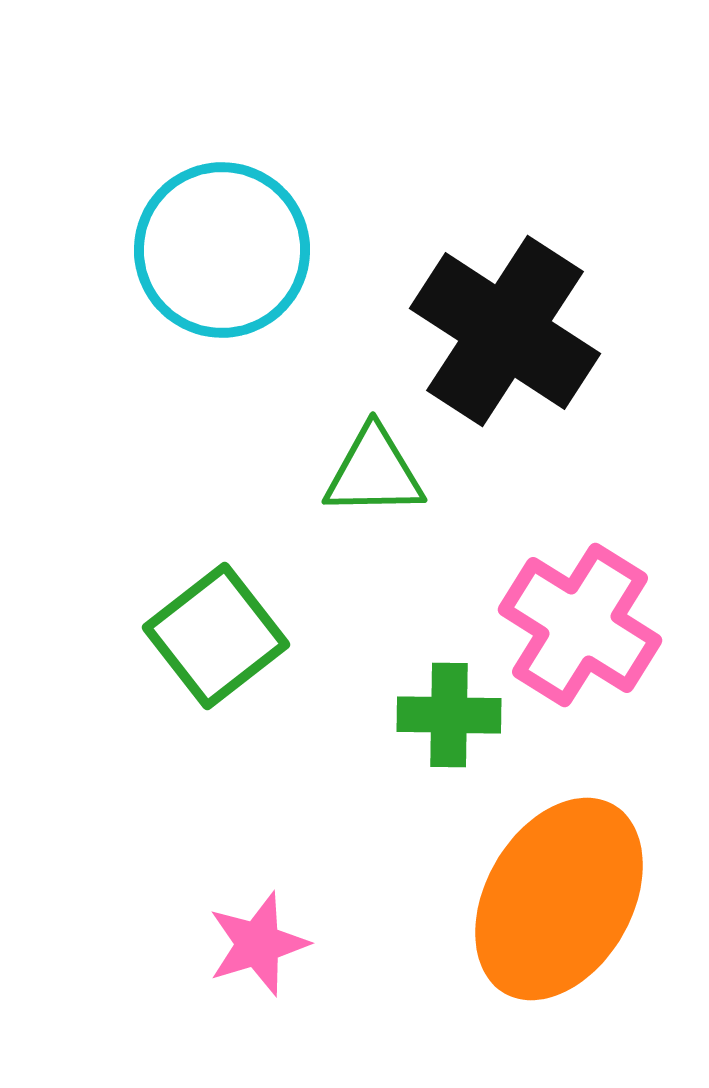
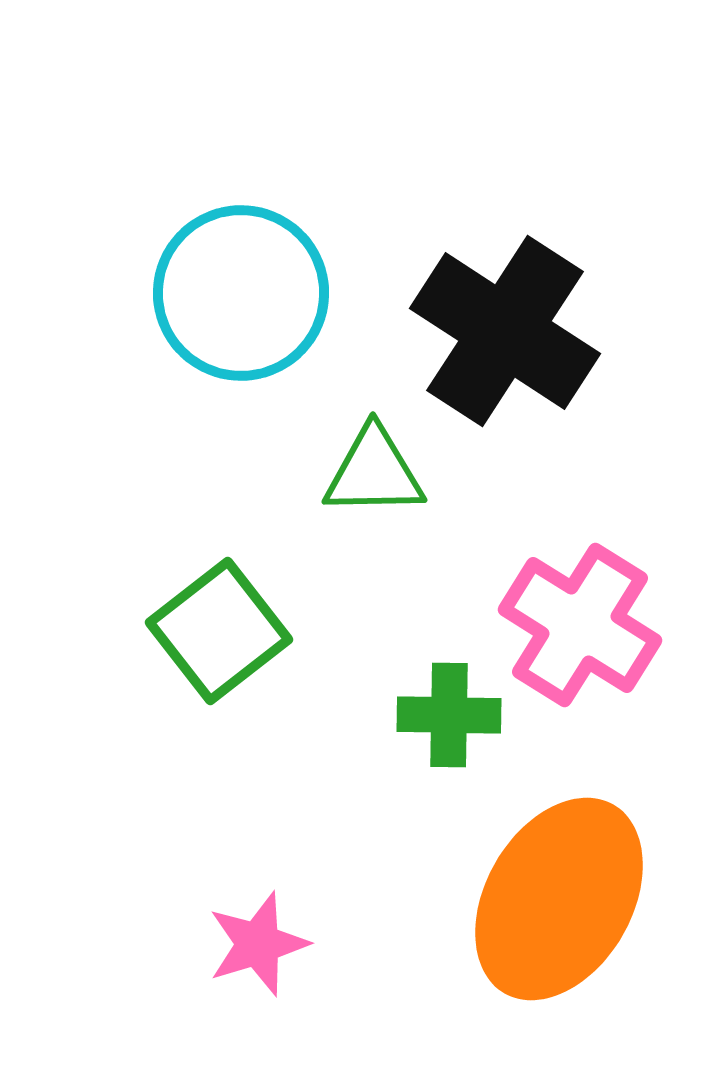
cyan circle: moved 19 px right, 43 px down
green square: moved 3 px right, 5 px up
